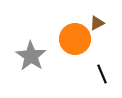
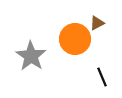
black line: moved 3 px down
